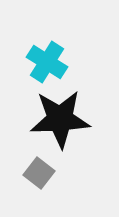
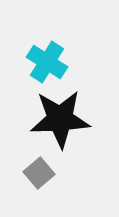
gray square: rotated 12 degrees clockwise
